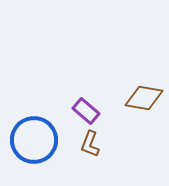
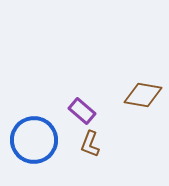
brown diamond: moved 1 px left, 3 px up
purple rectangle: moved 4 px left
